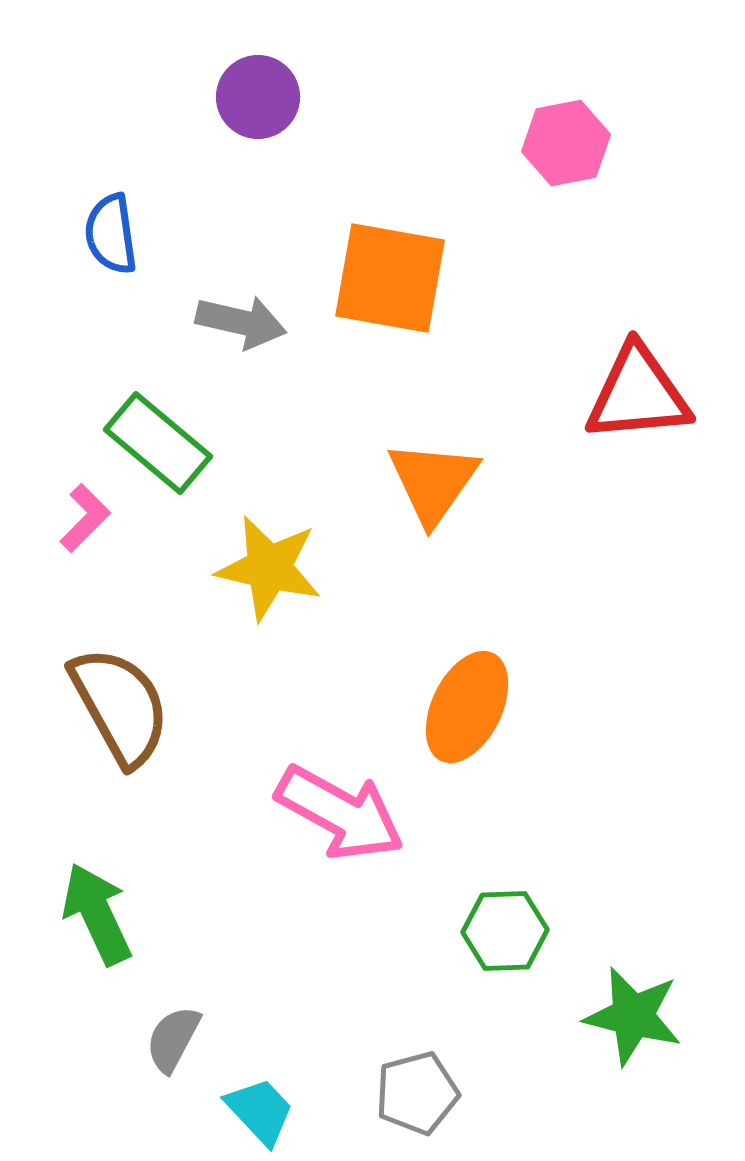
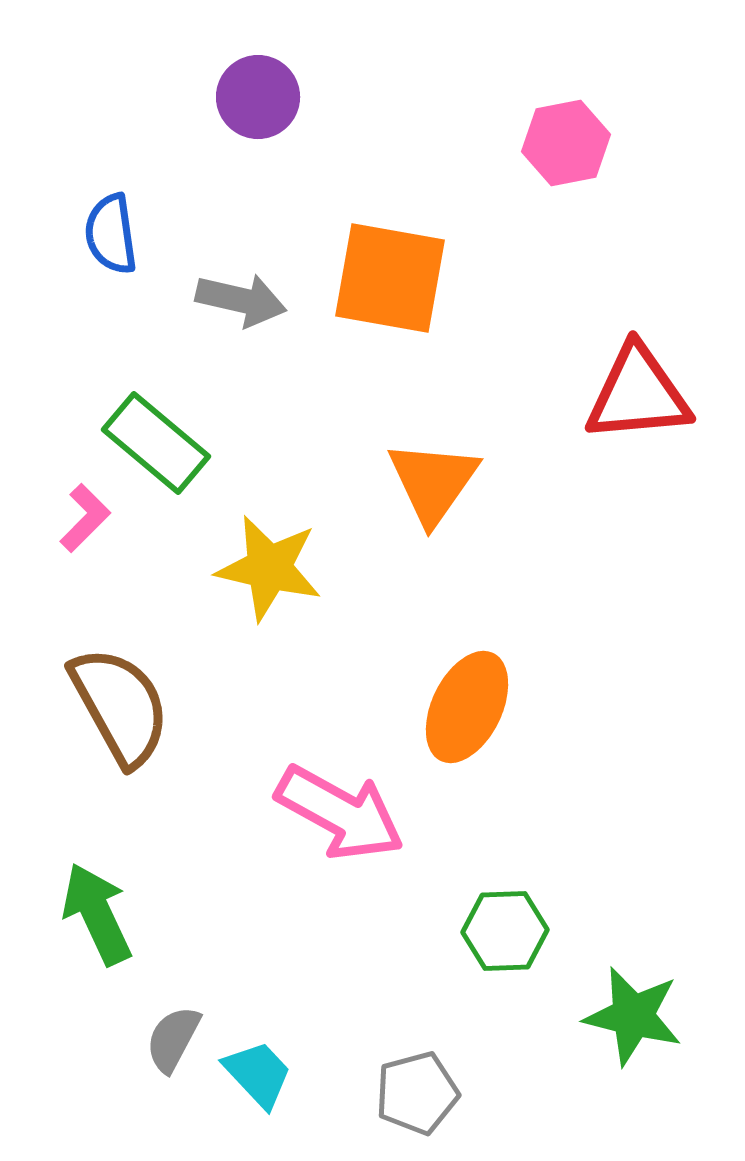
gray arrow: moved 22 px up
green rectangle: moved 2 px left
cyan trapezoid: moved 2 px left, 37 px up
